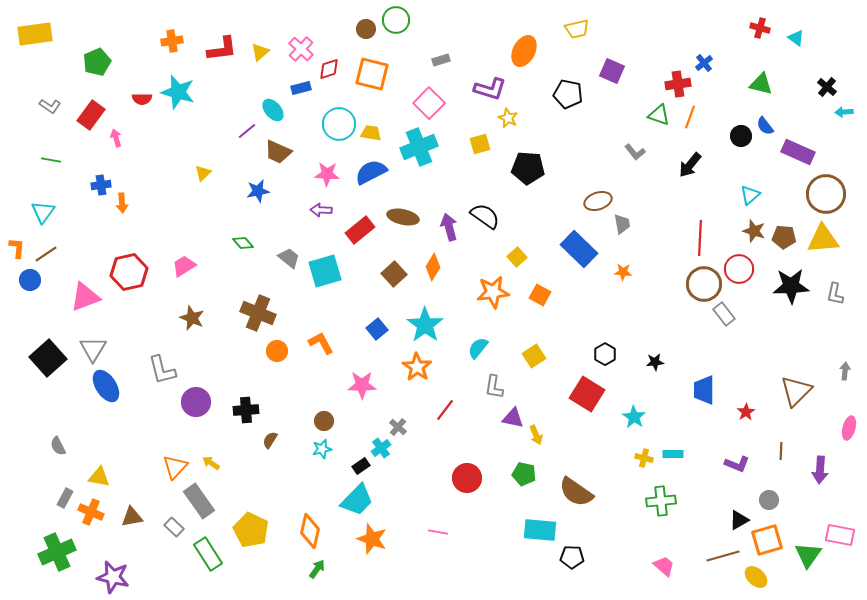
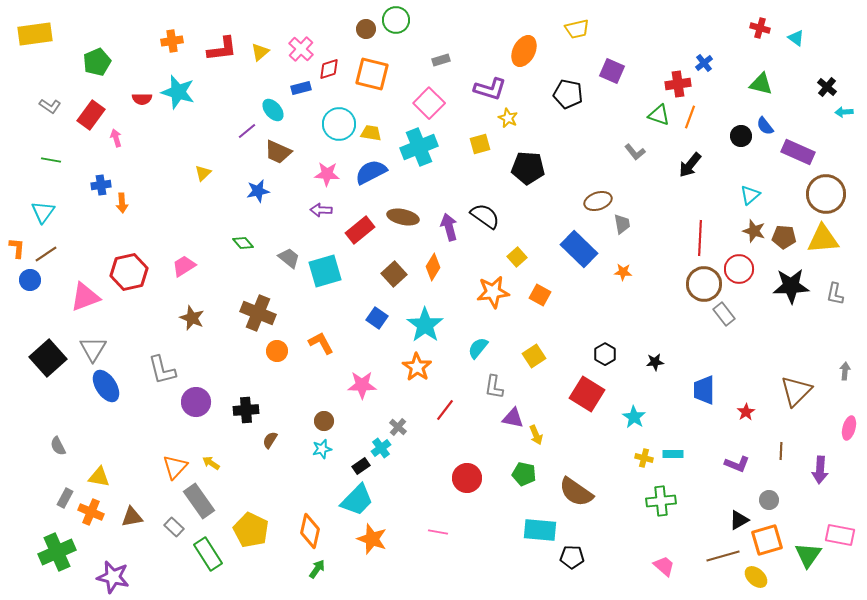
blue square at (377, 329): moved 11 px up; rotated 15 degrees counterclockwise
